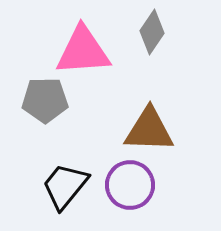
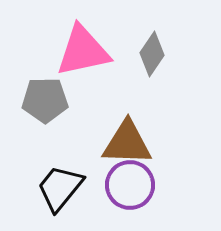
gray diamond: moved 22 px down
pink triangle: rotated 8 degrees counterclockwise
brown triangle: moved 22 px left, 13 px down
black trapezoid: moved 5 px left, 2 px down
